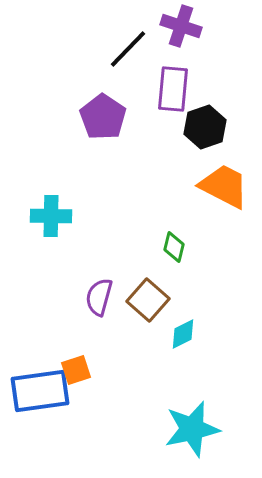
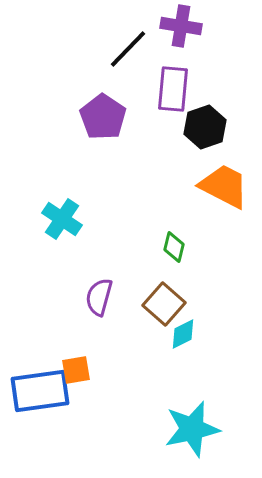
purple cross: rotated 9 degrees counterclockwise
cyan cross: moved 11 px right, 3 px down; rotated 33 degrees clockwise
brown square: moved 16 px right, 4 px down
orange square: rotated 8 degrees clockwise
